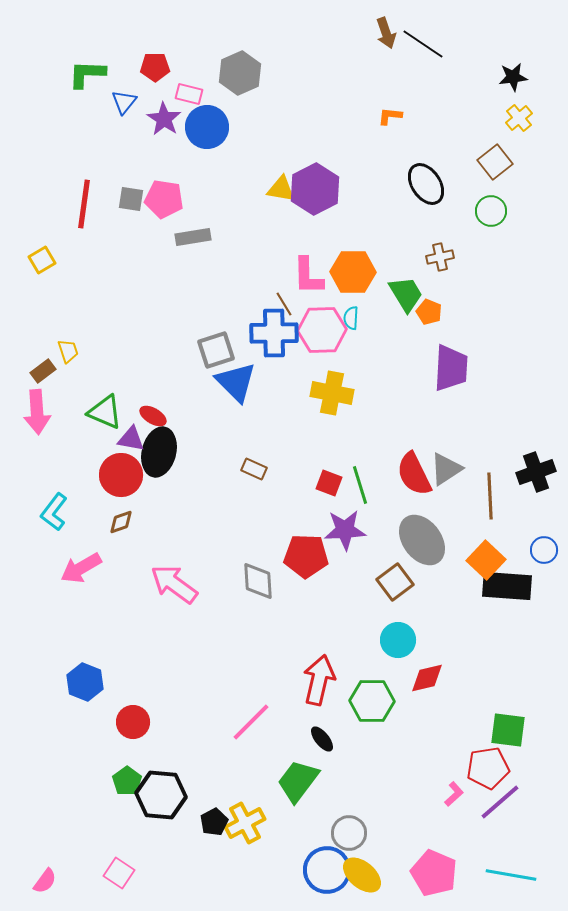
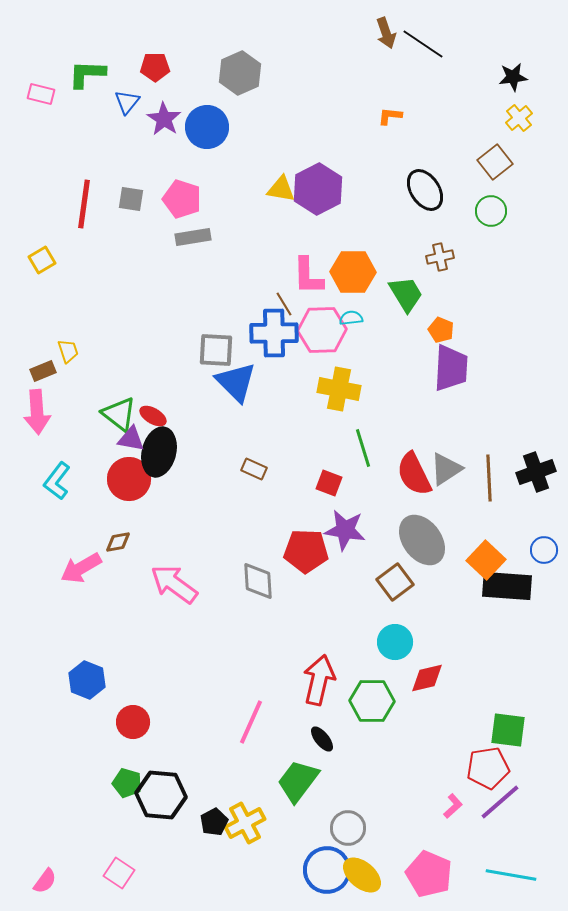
pink rectangle at (189, 94): moved 148 px left
blue triangle at (124, 102): moved 3 px right
black ellipse at (426, 184): moved 1 px left, 6 px down
purple hexagon at (315, 189): moved 3 px right
pink pentagon at (164, 199): moved 18 px right; rotated 9 degrees clockwise
orange pentagon at (429, 312): moved 12 px right, 18 px down
cyan semicircle at (351, 318): rotated 80 degrees clockwise
gray square at (216, 350): rotated 21 degrees clockwise
brown rectangle at (43, 371): rotated 15 degrees clockwise
yellow cross at (332, 393): moved 7 px right, 4 px up
green triangle at (105, 412): moved 14 px right, 2 px down; rotated 15 degrees clockwise
red circle at (121, 475): moved 8 px right, 4 px down
green line at (360, 485): moved 3 px right, 37 px up
brown line at (490, 496): moved 1 px left, 18 px up
cyan L-shape at (54, 512): moved 3 px right, 31 px up
brown diamond at (121, 522): moved 3 px left, 20 px down; rotated 8 degrees clockwise
purple star at (345, 530): rotated 12 degrees clockwise
red pentagon at (306, 556): moved 5 px up
cyan circle at (398, 640): moved 3 px left, 2 px down
blue hexagon at (85, 682): moved 2 px right, 2 px up
pink line at (251, 722): rotated 21 degrees counterclockwise
green pentagon at (127, 781): moved 2 px down; rotated 20 degrees counterclockwise
pink L-shape at (454, 794): moved 1 px left, 12 px down
gray circle at (349, 833): moved 1 px left, 5 px up
pink pentagon at (434, 873): moved 5 px left, 1 px down
